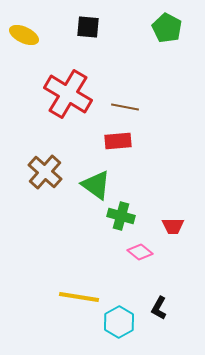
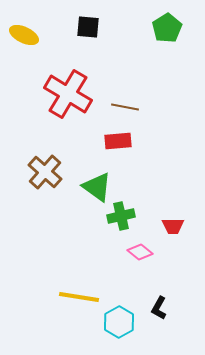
green pentagon: rotated 12 degrees clockwise
green triangle: moved 1 px right, 2 px down
green cross: rotated 28 degrees counterclockwise
